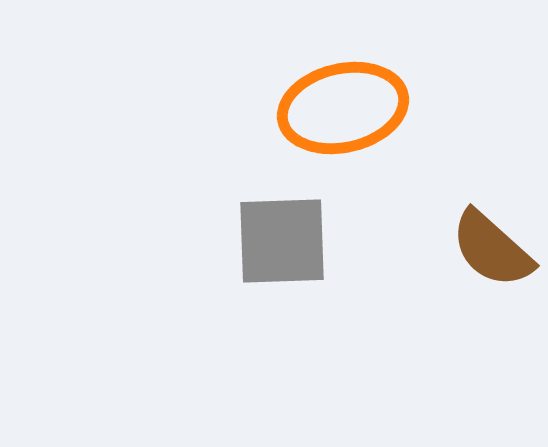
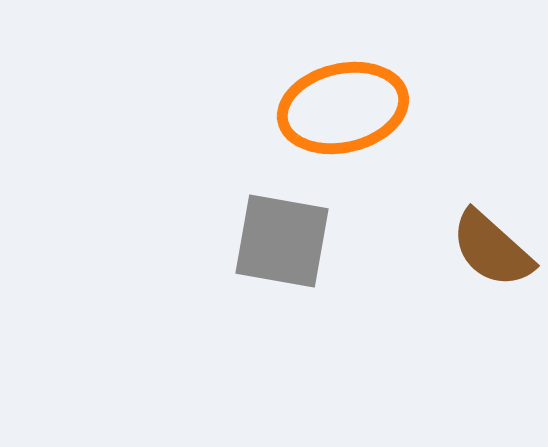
gray square: rotated 12 degrees clockwise
